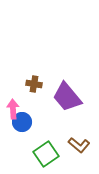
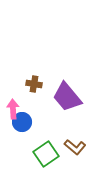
brown L-shape: moved 4 px left, 2 px down
